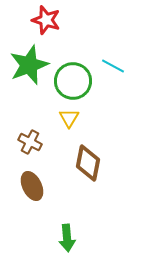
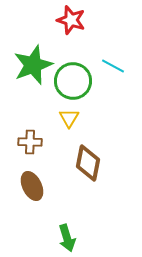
red star: moved 25 px right
green star: moved 4 px right
brown cross: rotated 25 degrees counterclockwise
green arrow: rotated 12 degrees counterclockwise
